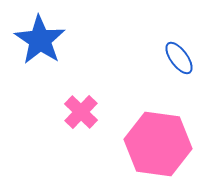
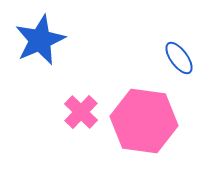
blue star: rotated 15 degrees clockwise
pink hexagon: moved 14 px left, 23 px up
